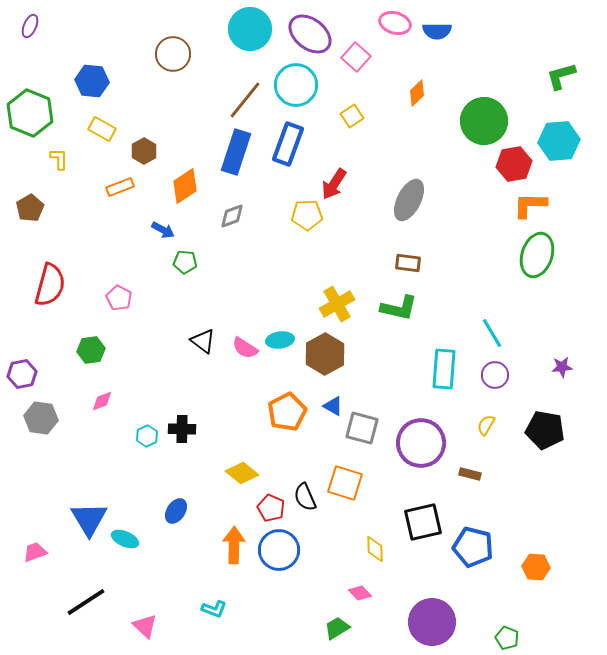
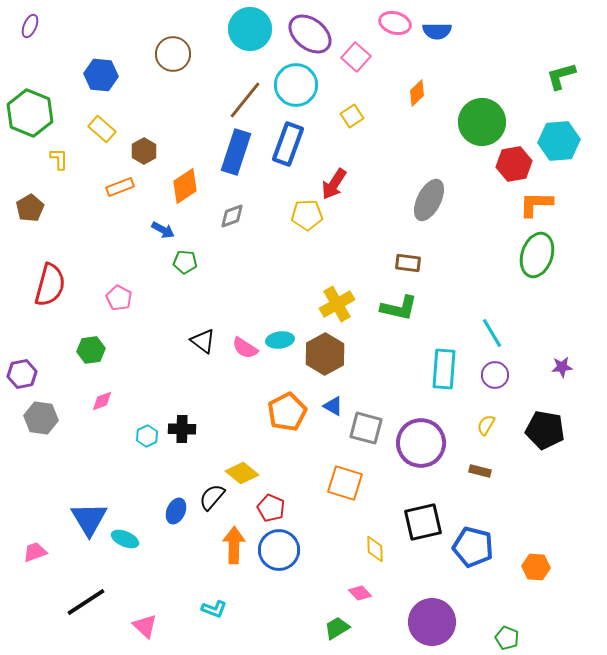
blue hexagon at (92, 81): moved 9 px right, 6 px up
green circle at (484, 121): moved 2 px left, 1 px down
yellow rectangle at (102, 129): rotated 12 degrees clockwise
gray ellipse at (409, 200): moved 20 px right
orange L-shape at (530, 205): moved 6 px right, 1 px up
gray square at (362, 428): moved 4 px right
brown rectangle at (470, 474): moved 10 px right, 3 px up
black semicircle at (305, 497): moved 93 px left; rotated 64 degrees clockwise
blue ellipse at (176, 511): rotated 10 degrees counterclockwise
